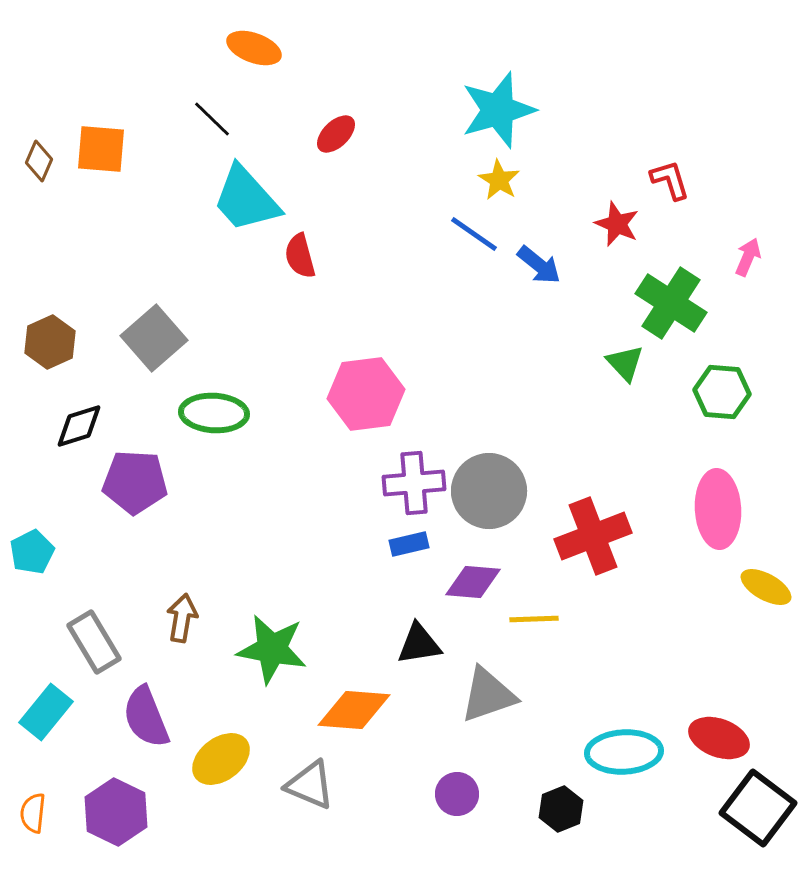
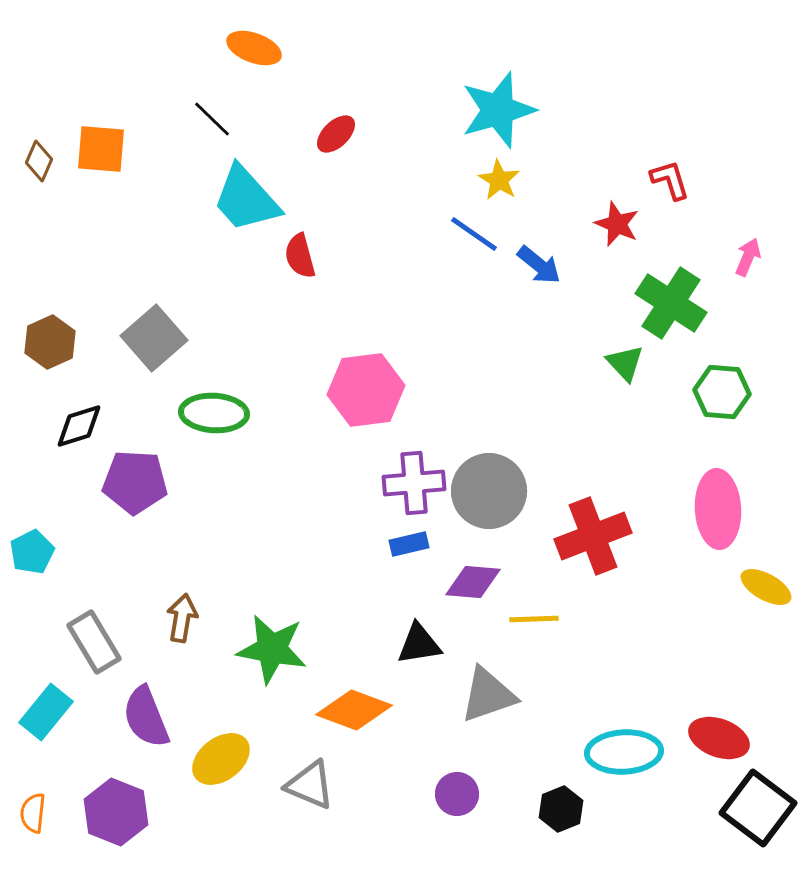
pink hexagon at (366, 394): moved 4 px up
orange diamond at (354, 710): rotated 16 degrees clockwise
purple hexagon at (116, 812): rotated 4 degrees counterclockwise
